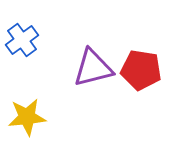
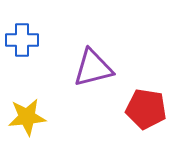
blue cross: rotated 36 degrees clockwise
red pentagon: moved 5 px right, 39 px down
